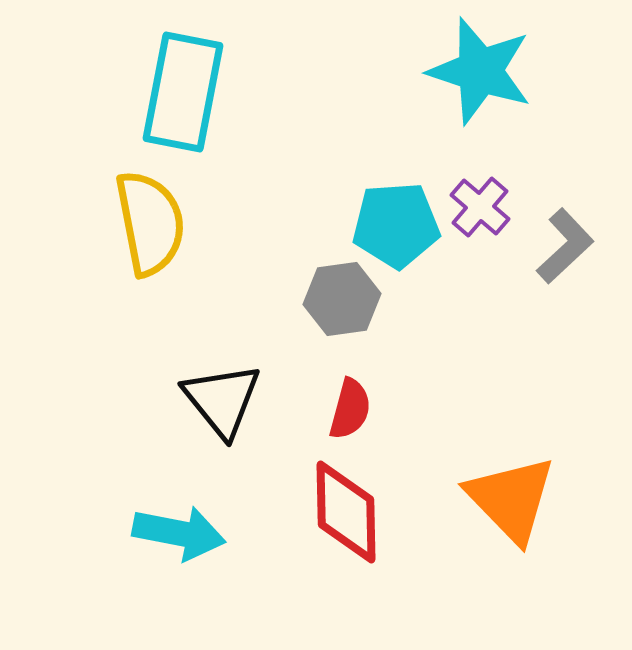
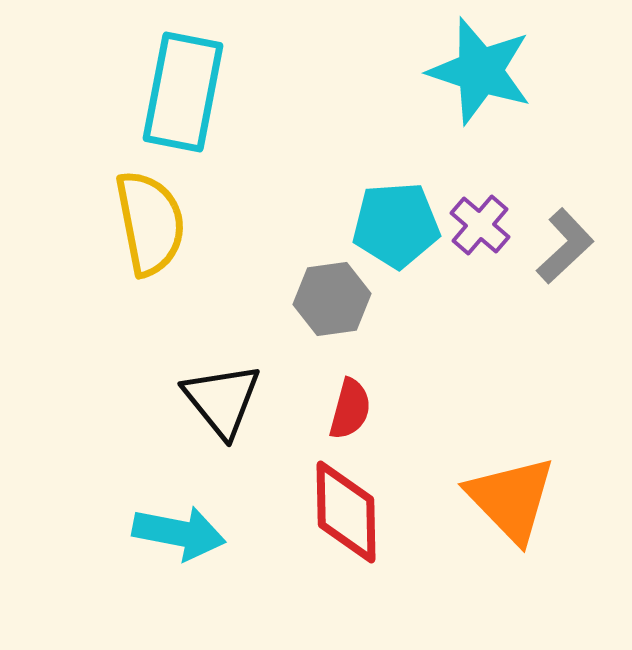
purple cross: moved 18 px down
gray hexagon: moved 10 px left
